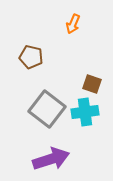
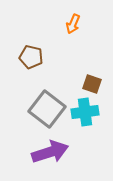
purple arrow: moved 1 px left, 7 px up
